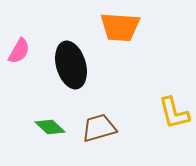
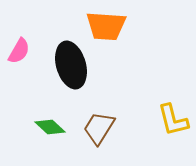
orange trapezoid: moved 14 px left, 1 px up
yellow L-shape: moved 1 px left, 7 px down
brown trapezoid: rotated 42 degrees counterclockwise
